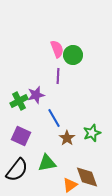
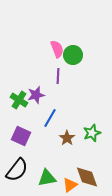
green cross: moved 1 px up; rotated 30 degrees counterclockwise
blue line: moved 4 px left; rotated 60 degrees clockwise
green triangle: moved 15 px down
